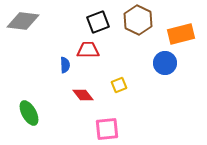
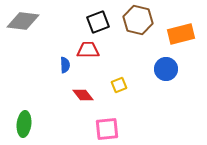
brown hexagon: rotated 12 degrees counterclockwise
blue circle: moved 1 px right, 6 px down
green ellipse: moved 5 px left, 11 px down; rotated 35 degrees clockwise
